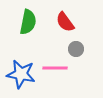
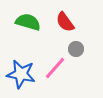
green semicircle: rotated 85 degrees counterclockwise
pink line: rotated 50 degrees counterclockwise
